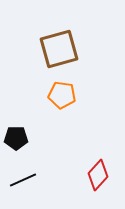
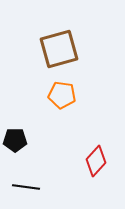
black pentagon: moved 1 px left, 2 px down
red diamond: moved 2 px left, 14 px up
black line: moved 3 px right, 7 px down; rotated 32 degrees clockwise
